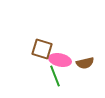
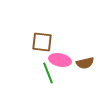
brown square: moved 7 px up; rotated 10 degrees counterclockwise
green line: moved 7 px left, 3 px up
